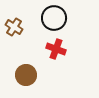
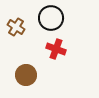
black circle: moved 3 px left
brown cross: moved 2 px right
